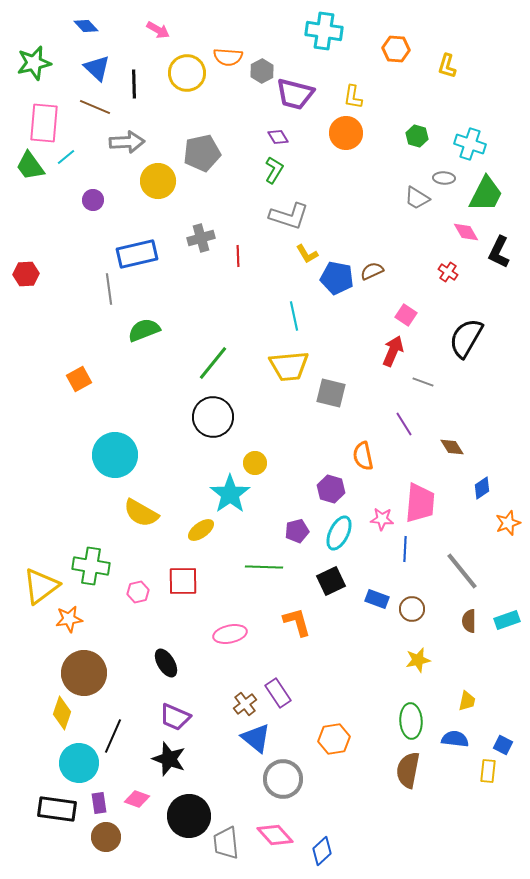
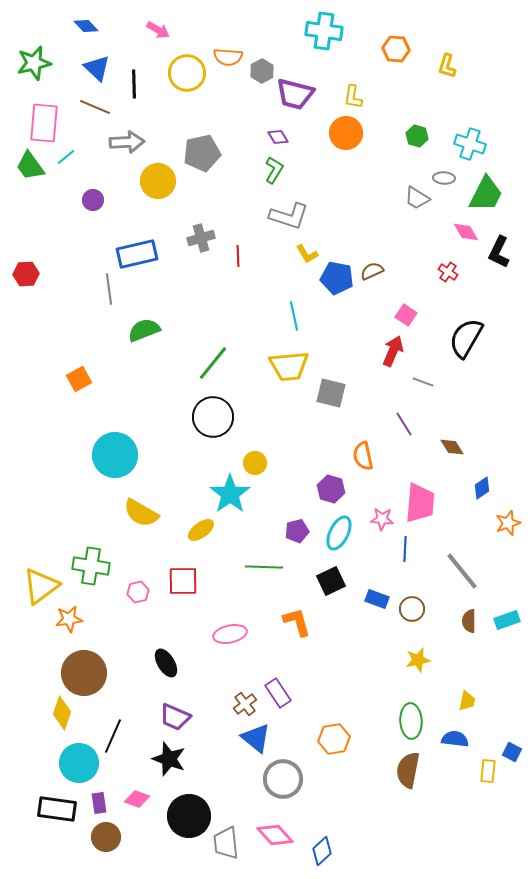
blue square at (503, 745): moved 9 px right, 7 px down
